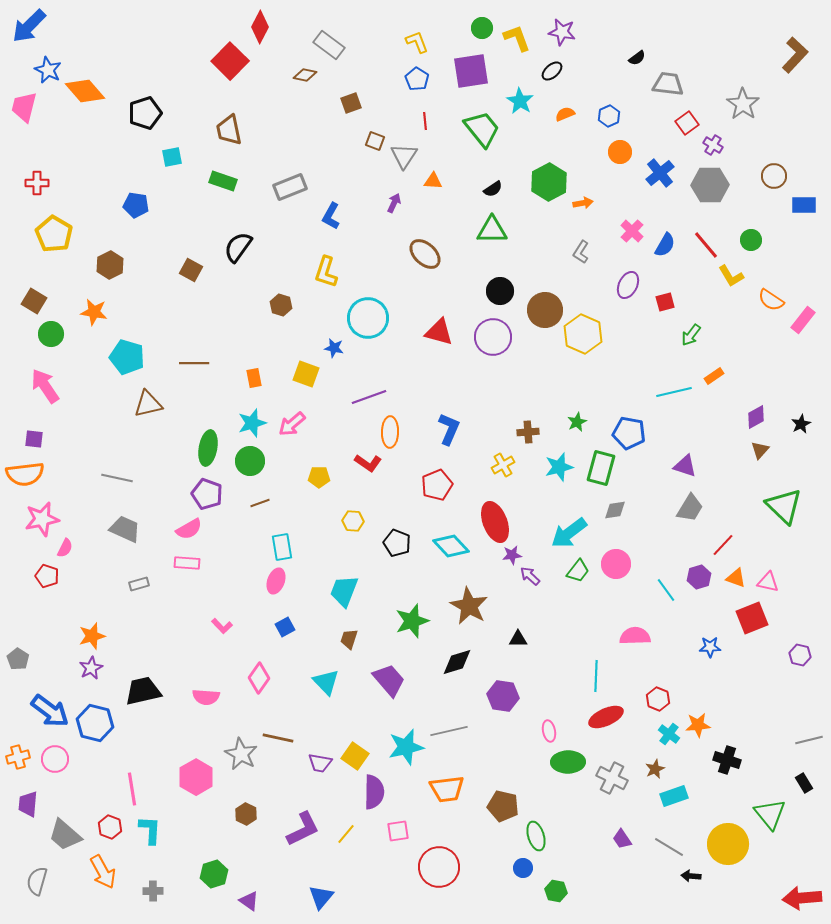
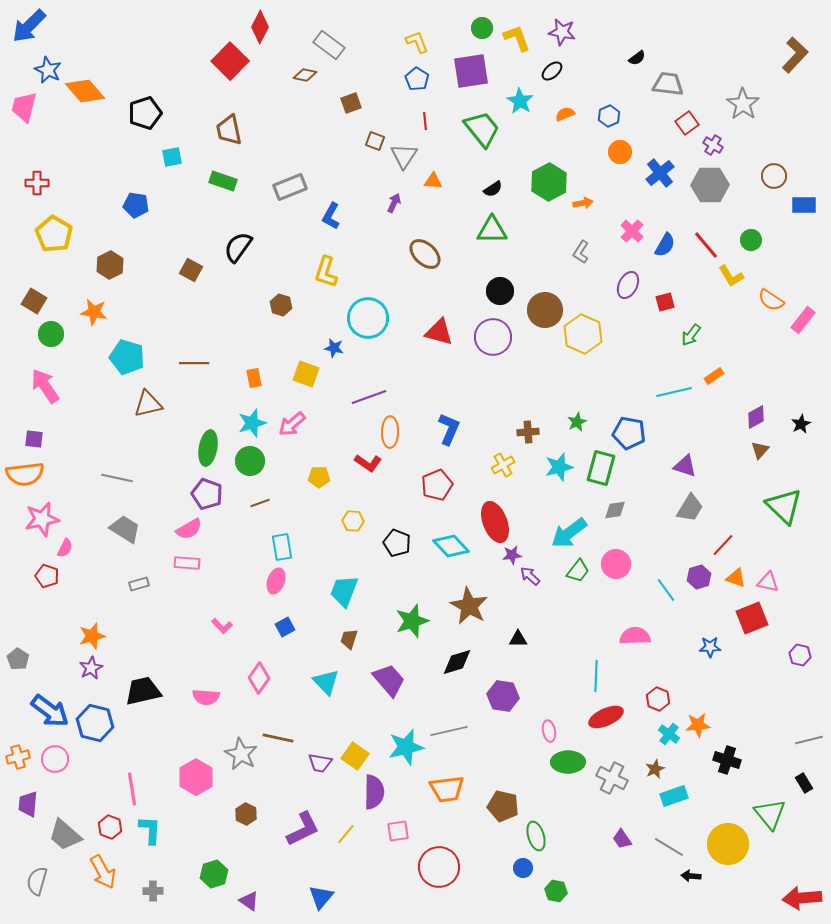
gray trapezoid at (125, 529): rotated 8 degrees clockwise
